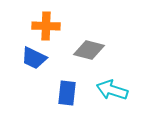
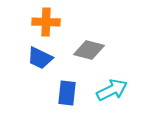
orange cross: moved 4 px up
blue trapezoid: moved 6 px right
cyan arrow: rotated 136 degrees clockwise
